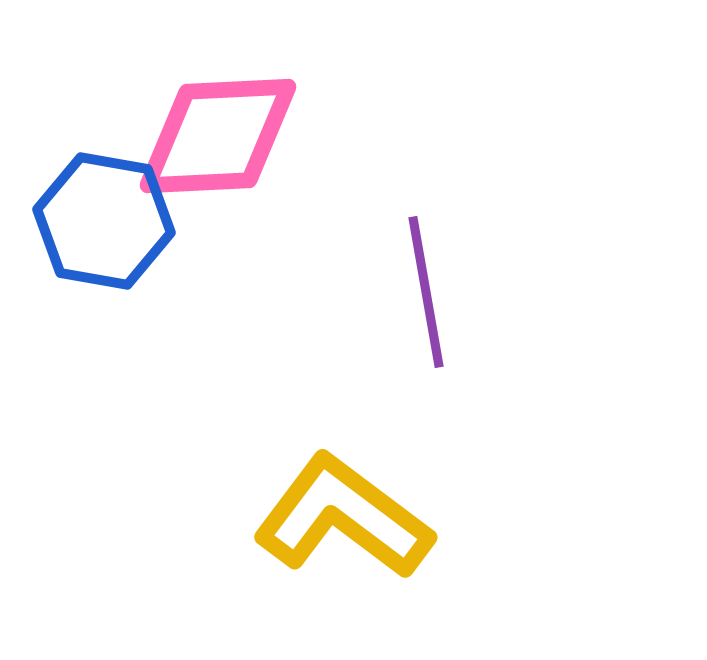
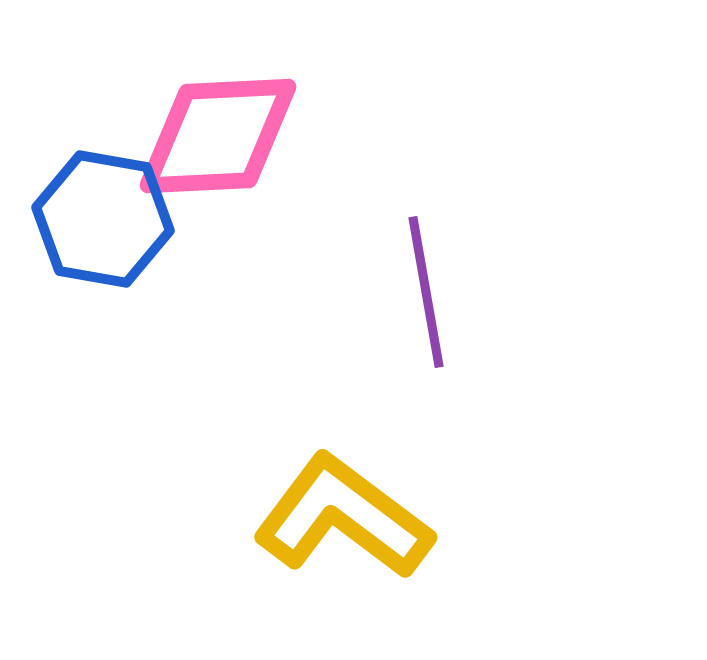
blue hexagon: moved 1 px left, 2 px up
